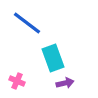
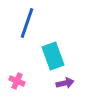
blue line: rotated 72 degrees clockwise
cyan rectangle: moved 2 px up
